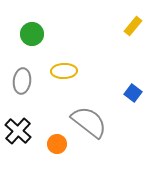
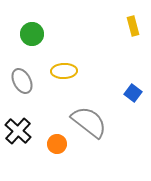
yellow rectangle: rotated 54 degrees counterclockwise
gray ellipse: rotated 35 degrees counterclockwise
